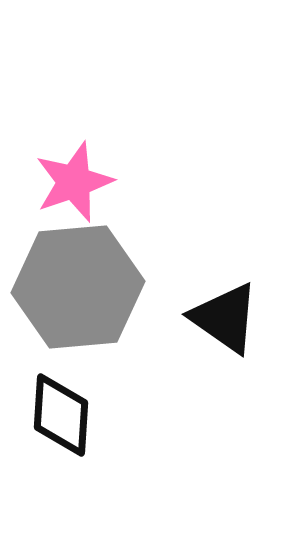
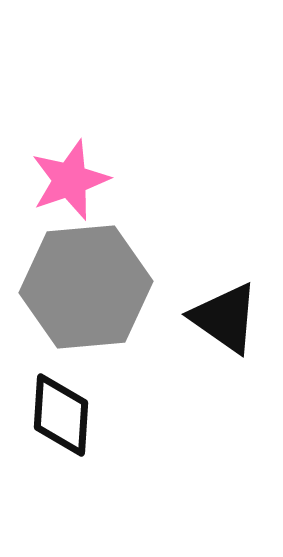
pink star: moved 4 px left, 2 px up
gray hexagon: moved 8 px right
